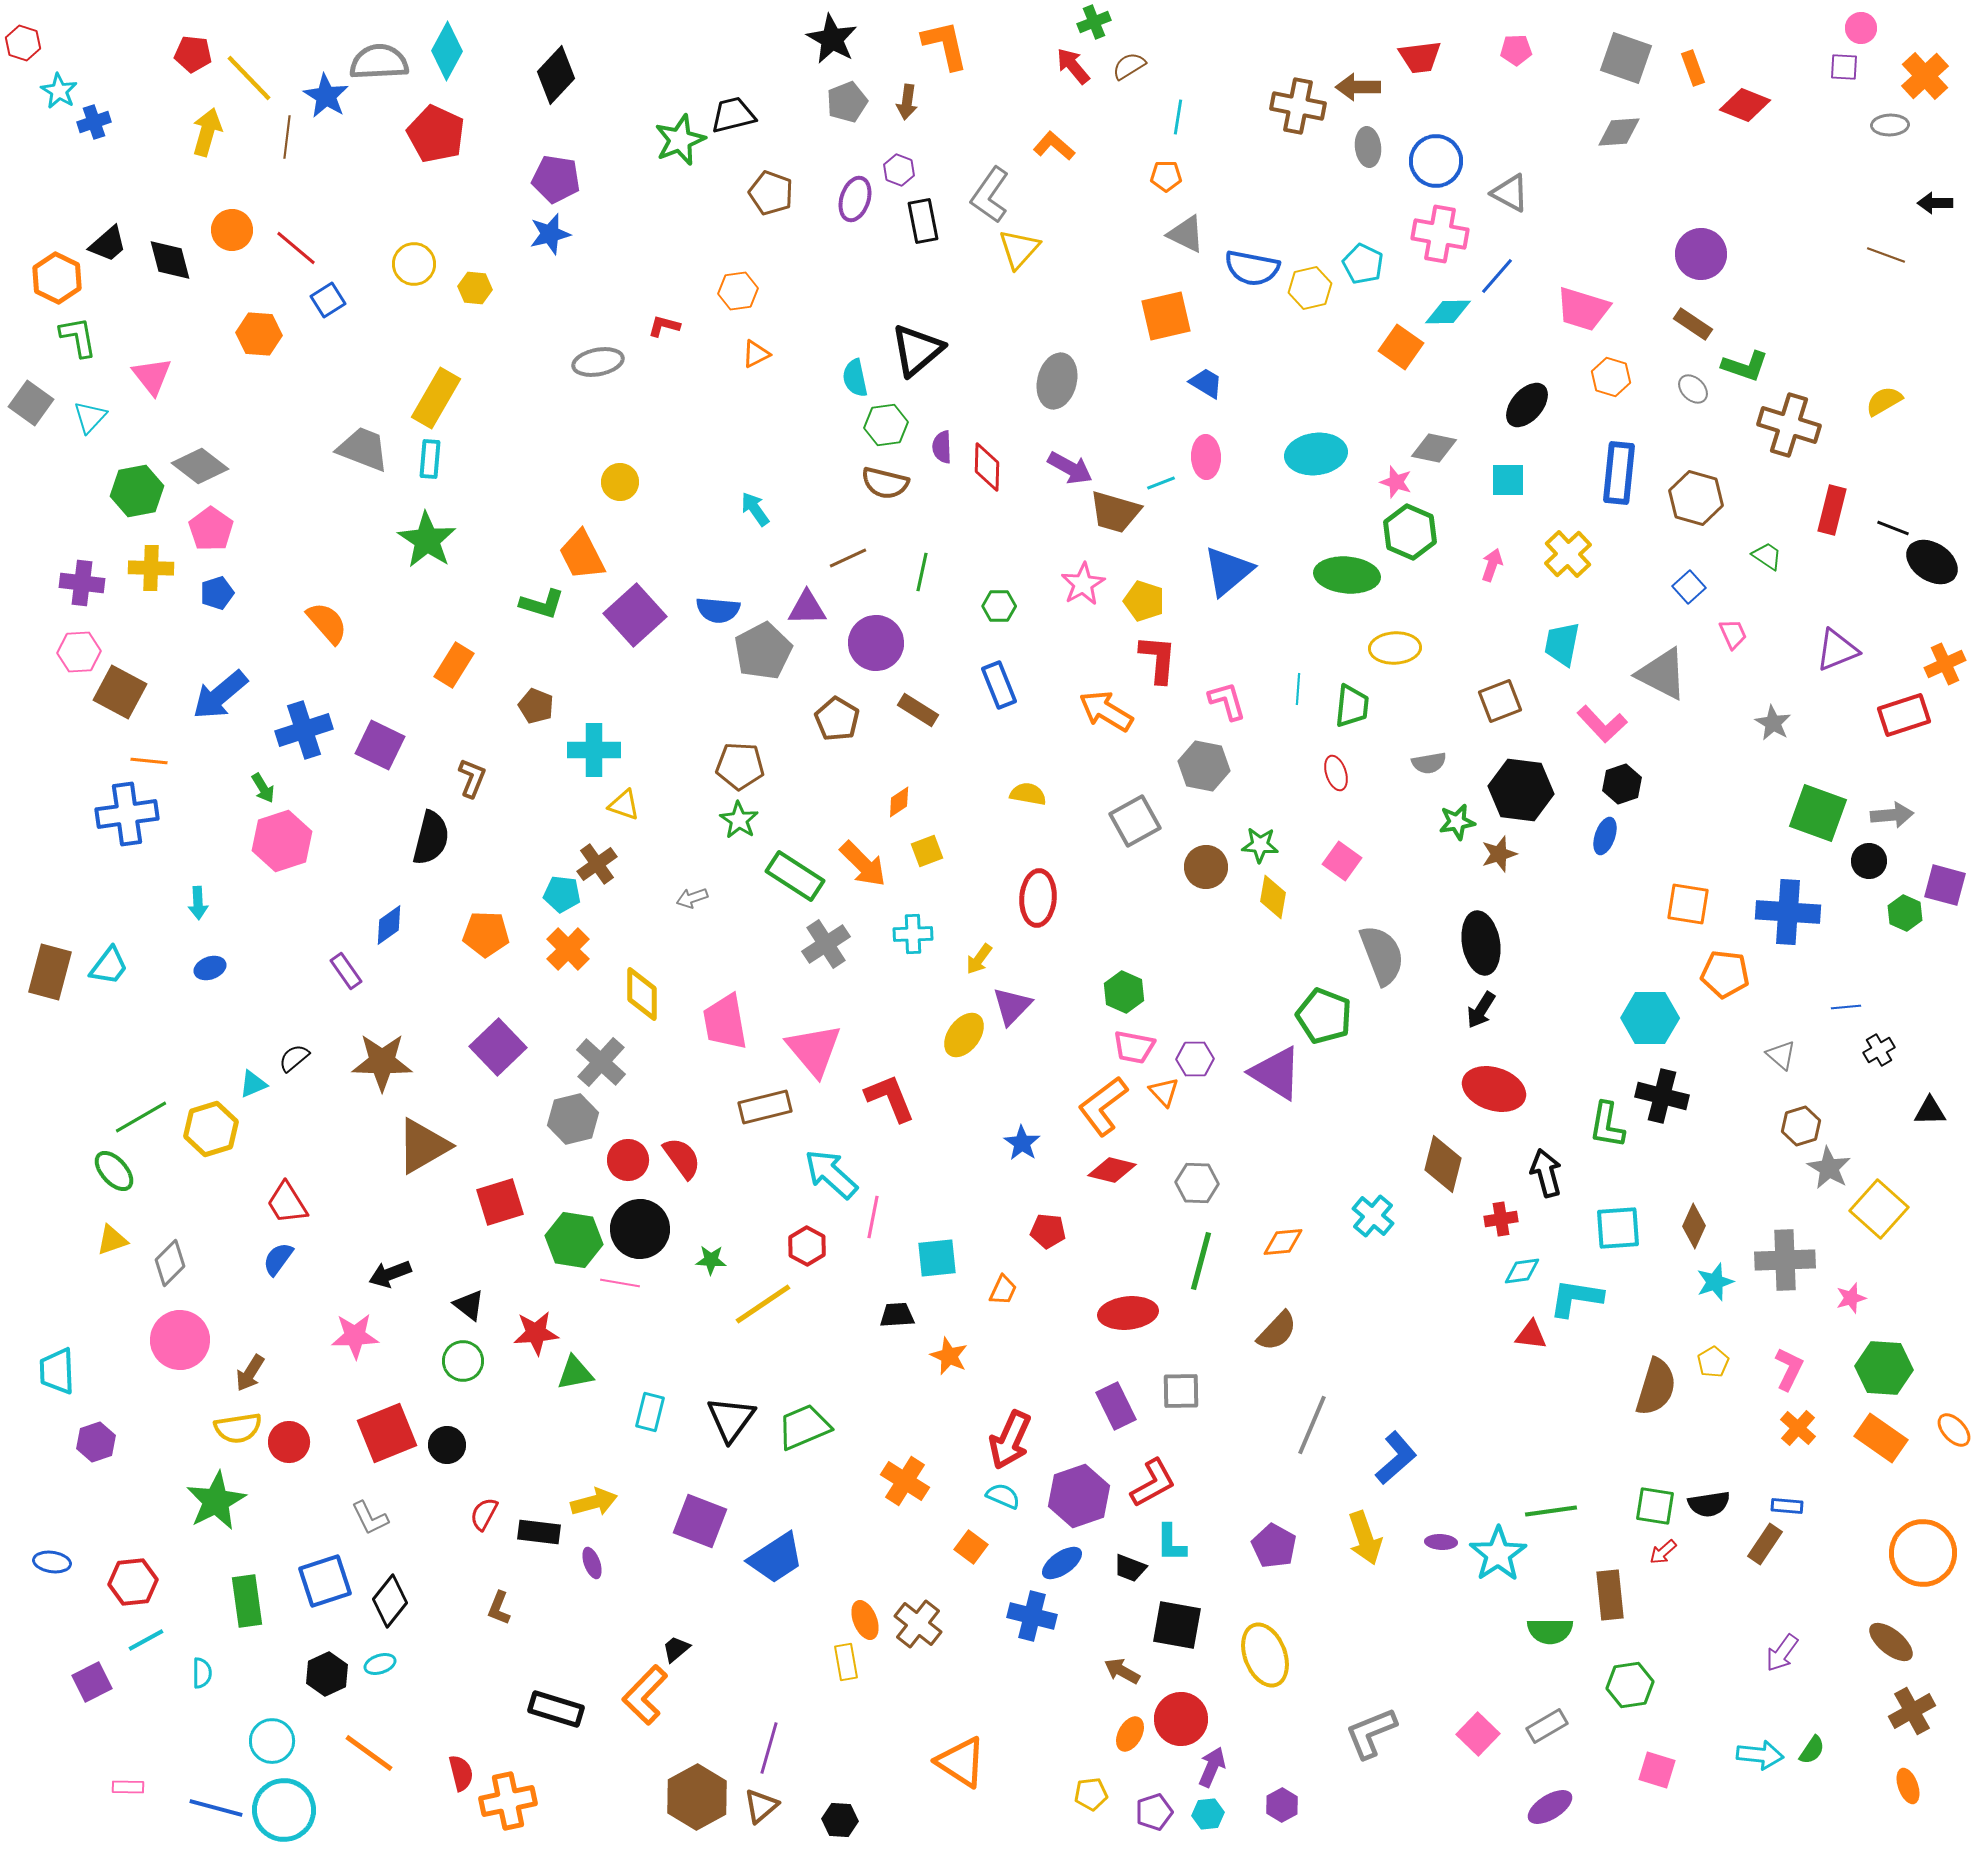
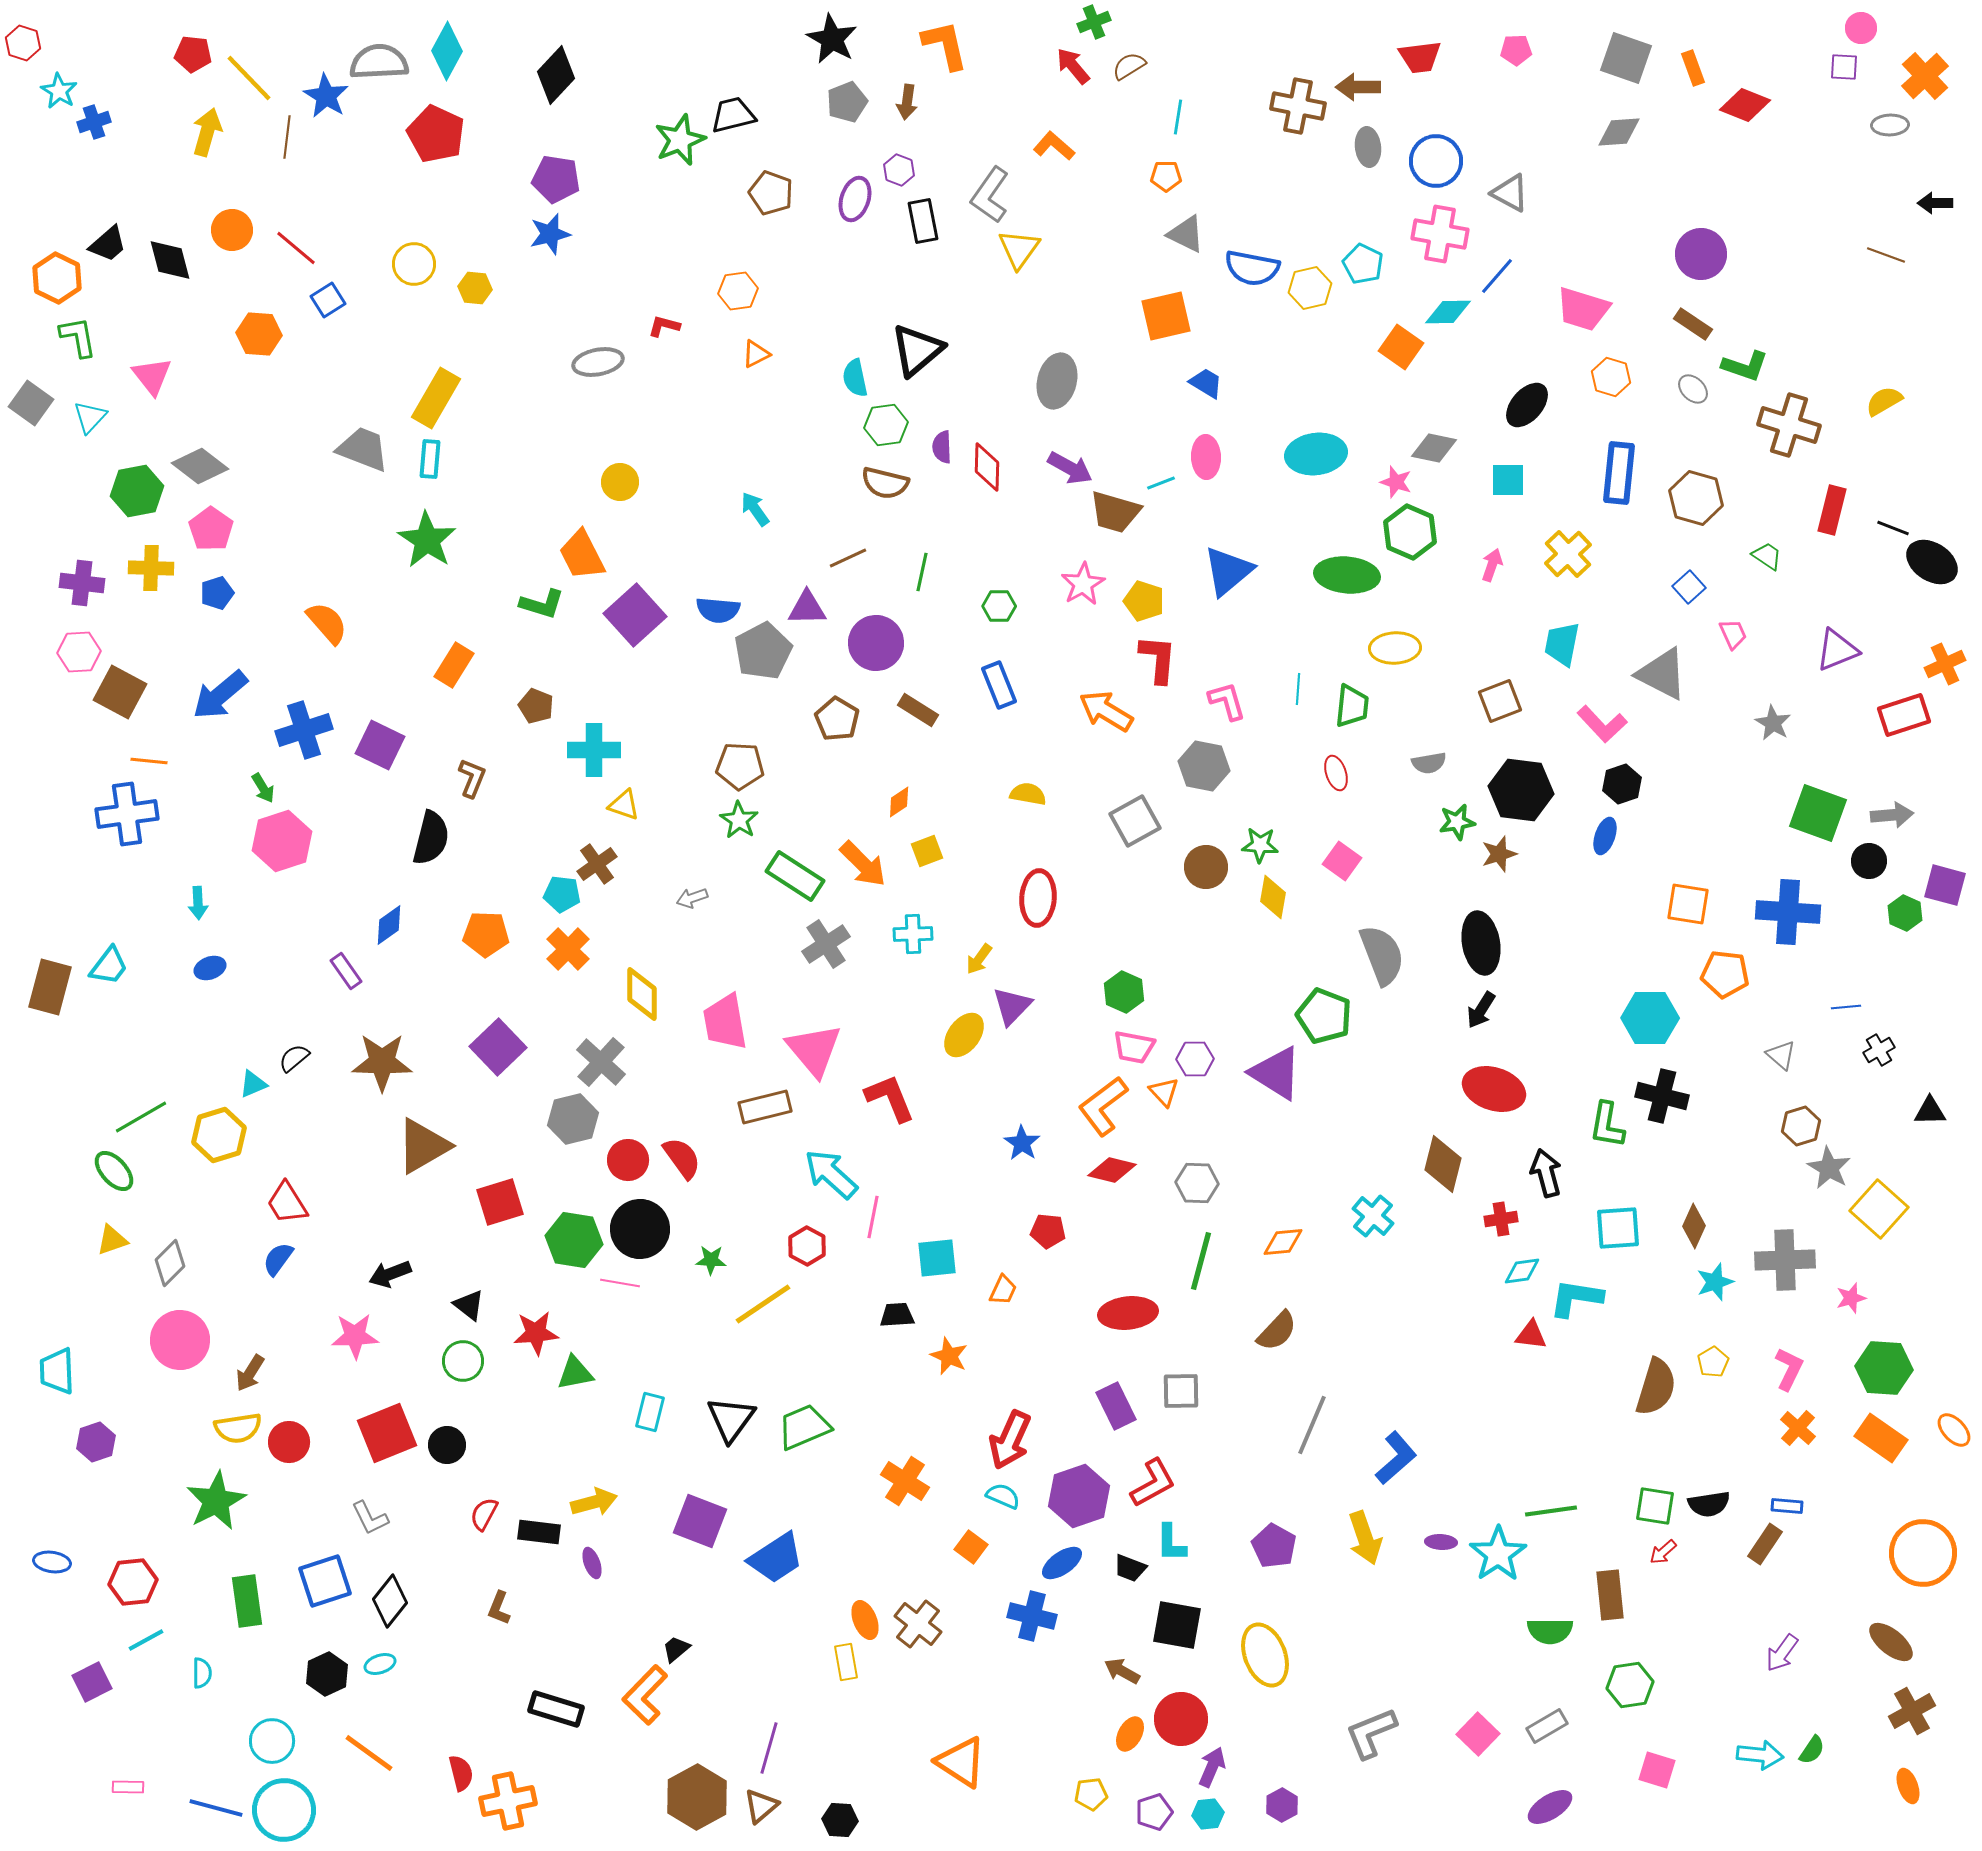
yellow triangle at (1019, 249): rotated 6 degrees counterclockwise
brown rectangle at (50, 972): moved 15 px down
yellow hexagon at (211, 1129): moved 8 px right, 6 px down
